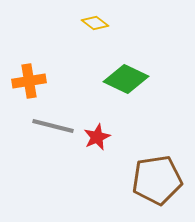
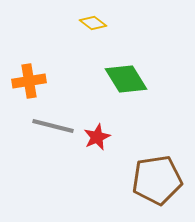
yellow diamond: moved 2 px left
green diamond: rotated 33 degrees clockwise
